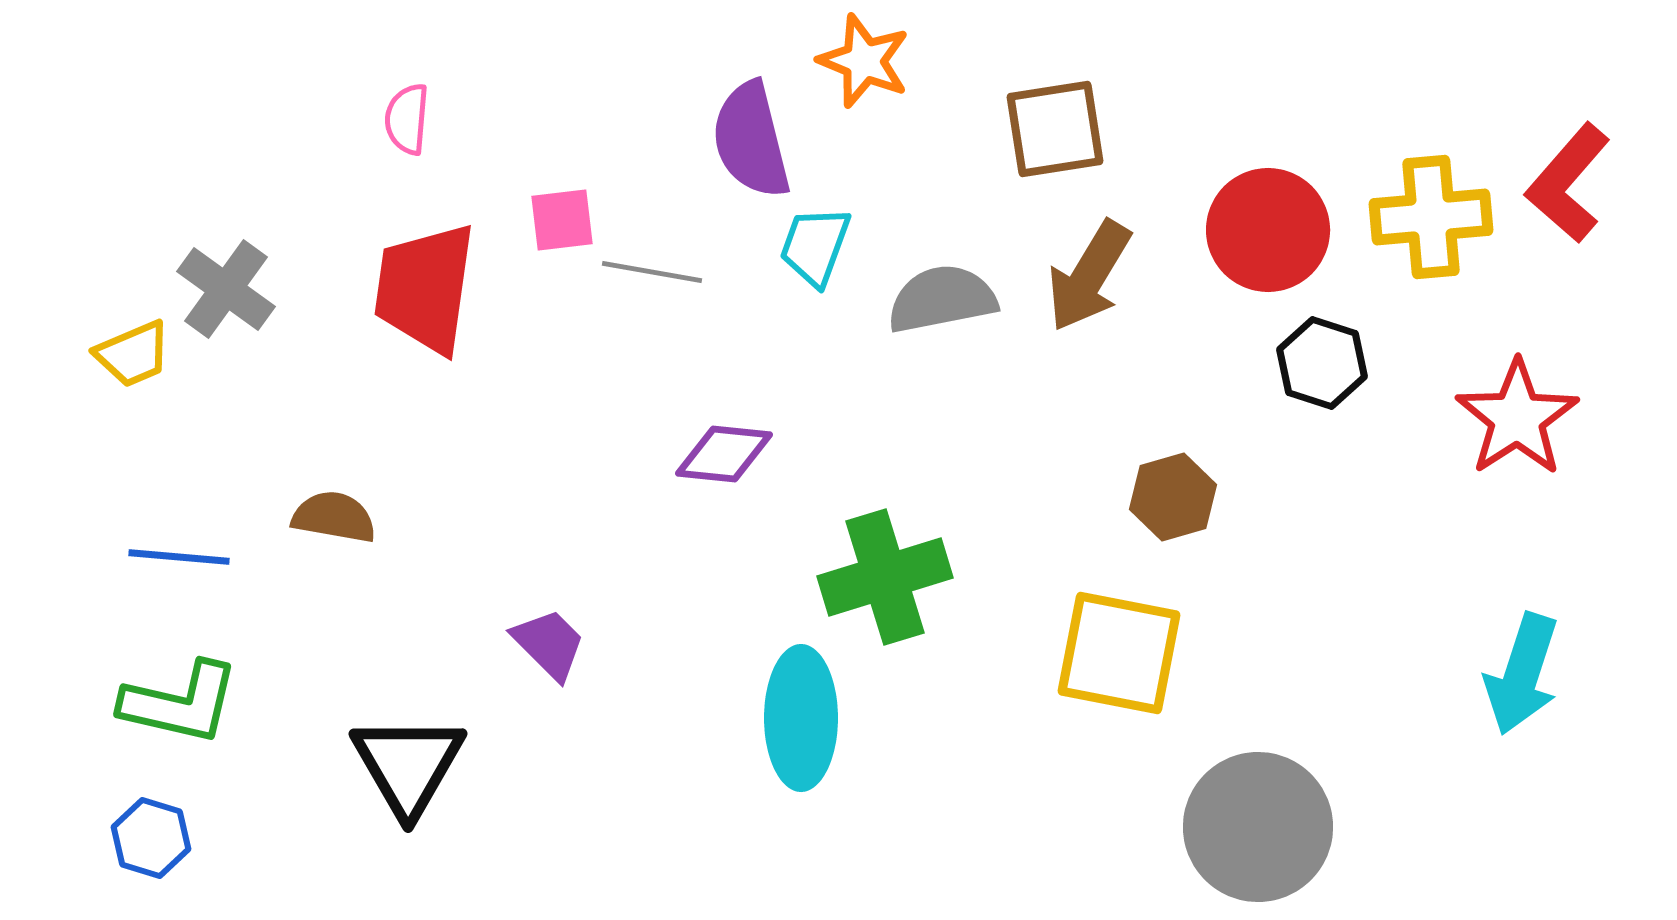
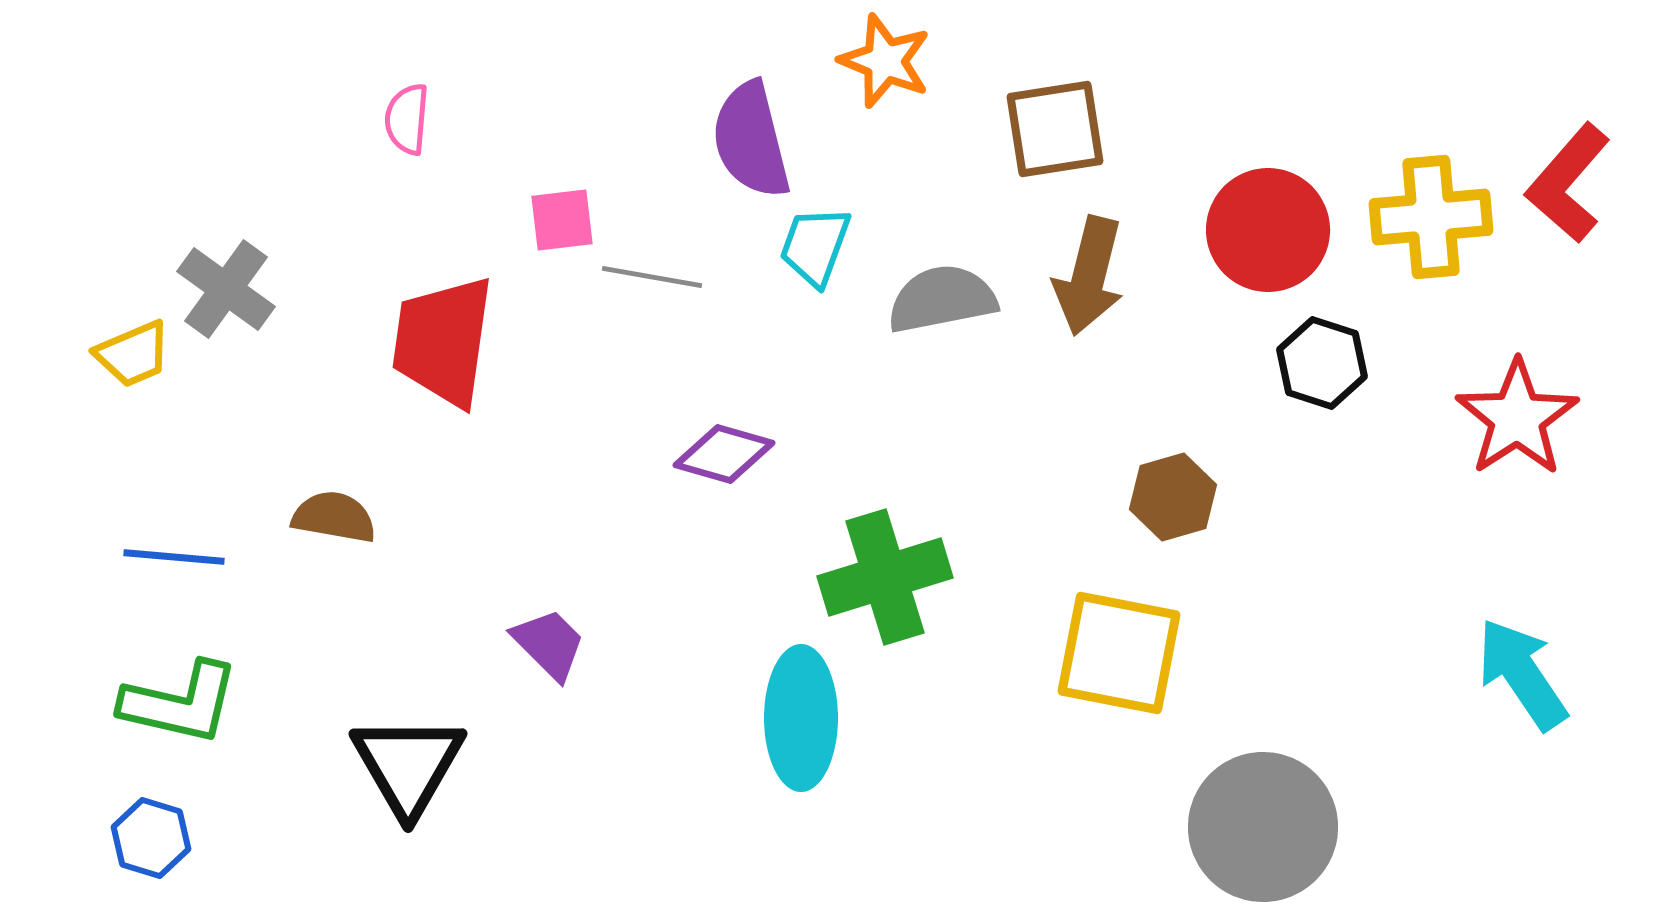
orange star: moved 21 px right
gray line: moved 5 px down
brown arrow: rotated 17 degrees counterclockwise
red trapezoid: moved 18 px right, 53 px down
purple diamond: rotated 10 degrees clockwise
blue line: moved 5 px left
cyan arrow: rotated 128 degrees clockwise
gray circle: moved 5 px right
